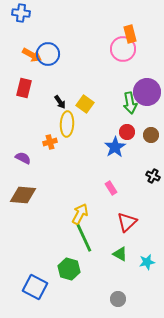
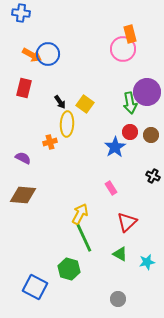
red circle: moved 3 px right
